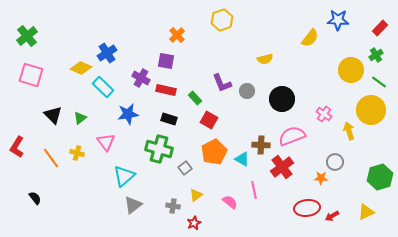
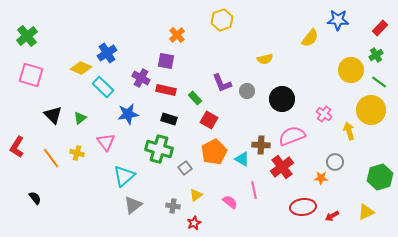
red ellipse at (307, 208): moved 4 px left, 1 px up
